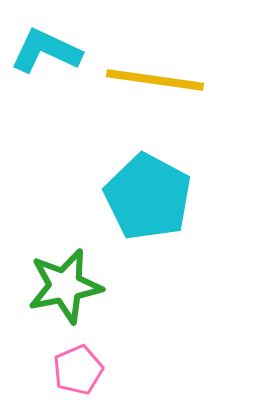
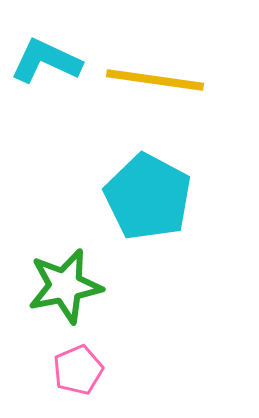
cyan L-shape: moved 10 px down
